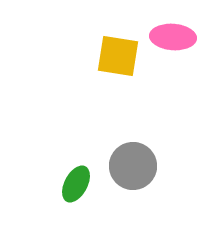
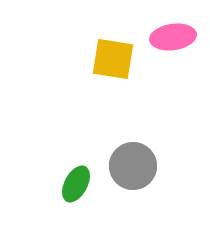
pink ellipse: rotated 12 degrees counterclockwise
yellow square: moved 5 px left, 3 px down
